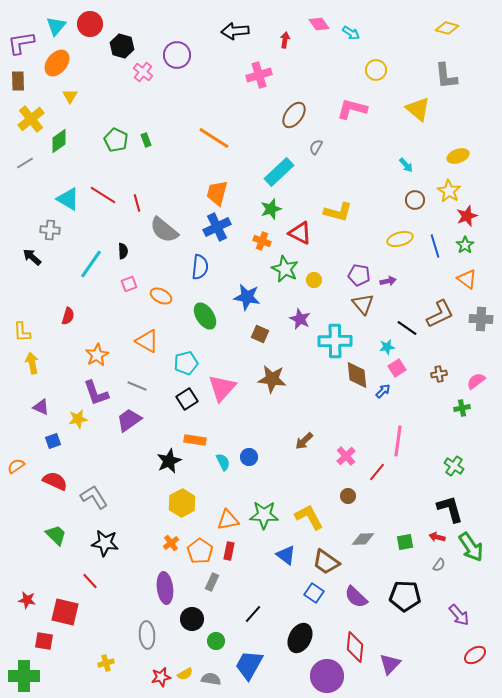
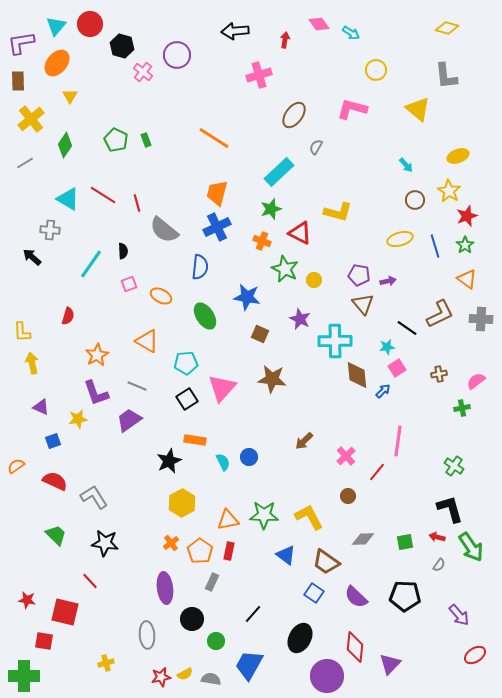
green diamond at (59, 141): moved 6 px right, 4 px down; rotated 20 degrees counterclockwise
cyan pentagon at (186, 363): rotated 10 degrees clockwise
